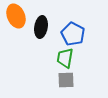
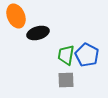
black ellipse: moved 3 px left, 6 px down; rotated 65 degrees clockwise
blue pentagon: moved 14 px right, 21 px down
green trapezoid: moved 1 px right, 3 px up
